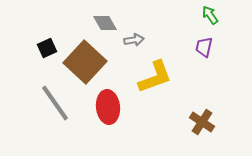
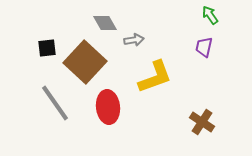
black square: rotated 18 degrees clockwise
